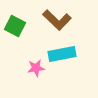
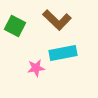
cyan rectangle: moved 1 px right, 1 px up
